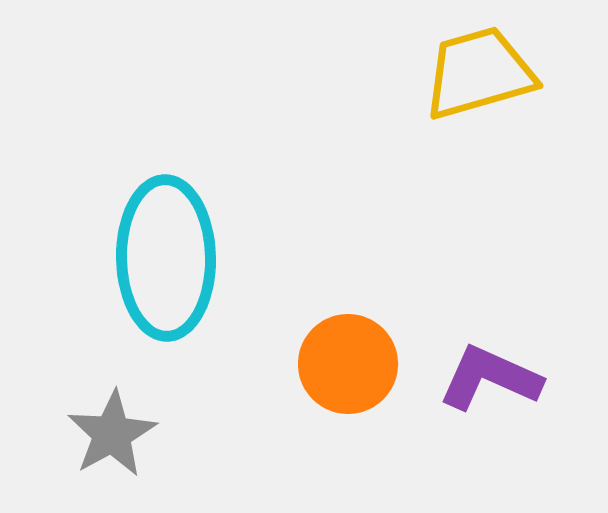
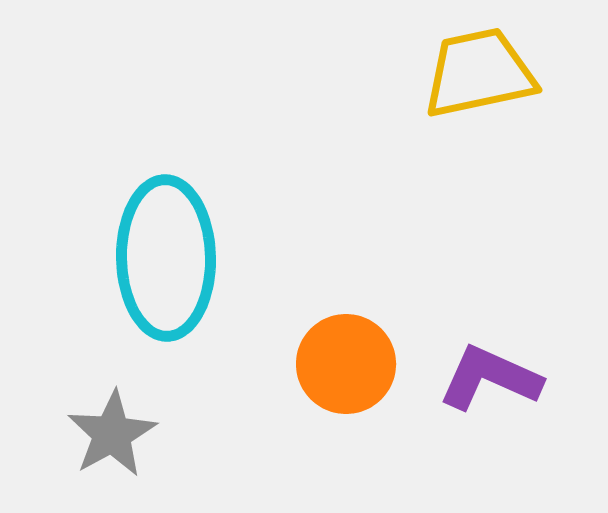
yellow trapezoid: rotated 4 degrees clockwise
orange circle: moved 2 px left
